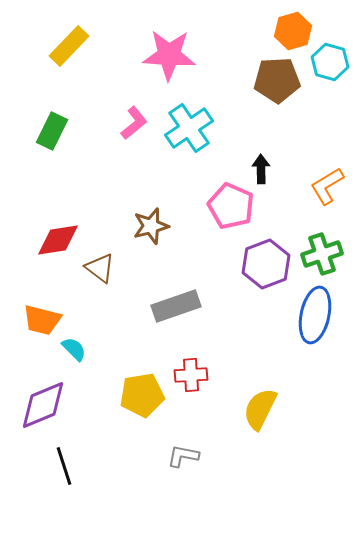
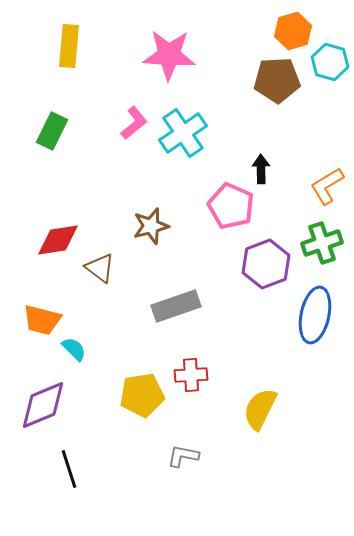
yellow rectangle: rotated 39 degrees counterclockwise
cyan cross: moved 6 px left, 5 px down
green cross: moved 11 px up
black line: moved 5 px right, 3 px down
